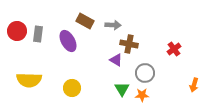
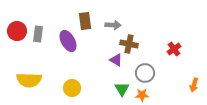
brown rectangle: rotated 54 degrees clockwise
